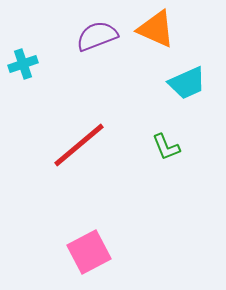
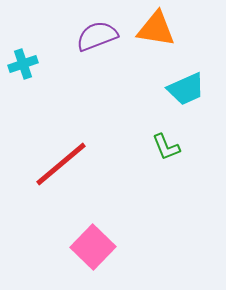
orange triangle: rotated 15 degrees counterclockwise
cyan trapezoid: moved 1 px left, 6 px down
red line: moved 18 px left, 19 px down
pink square: moved 4 px right, 5 px up; rotated 18 degrees counterclockwise
